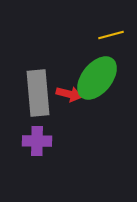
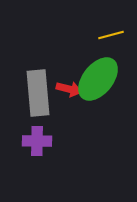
green ellipse: moved 1 px right, 1 px down
red arrow: moved 5 px up
